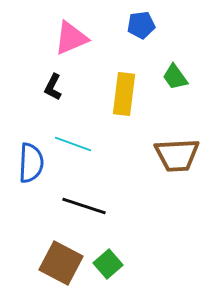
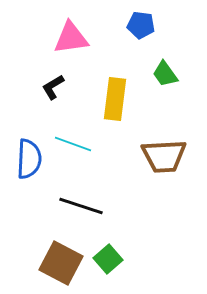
blue pentagon: rotated 16 degrees clockwise
pink triangle: rotated 15 degrees clockwise
green trapezoid: moved 10 px left, 3 px up
black L-shape: rotated 32 degrees clockwise
yellow rectangle: moved 9 px left, 5 px down
brown trapezoid: moved 13 px left, 1 px down
blue semicircle: moved 2 px left, 4 px up
black line: moved 3 px left
green square: moved 5 px up
